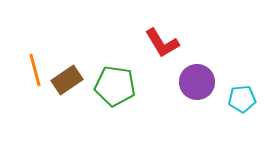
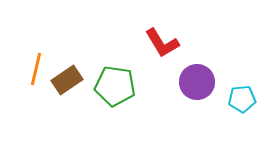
orange line: moved 1 px right, 1 px up; rotated 28 degrees clockwise
